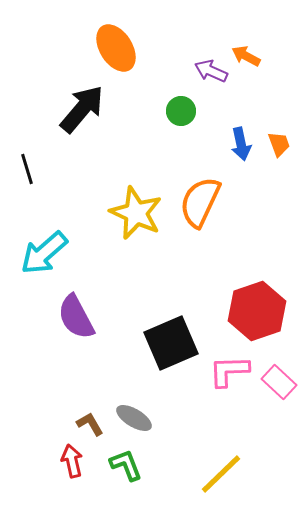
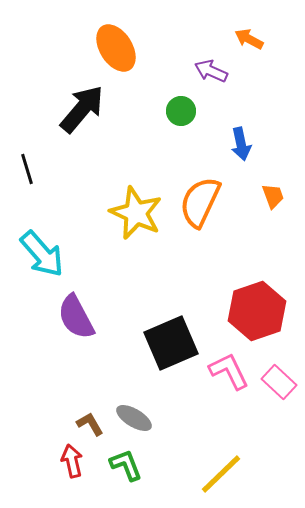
orange arrow: moved 3 px right, 17 px up
orange trapezoid: moved 6 px left, 52 px down
cyan arrow: moved 2 px left, 1 px down; rotated 90 degrees counterclockwise
pink L-shape: rotated 66 degrees clockwise
